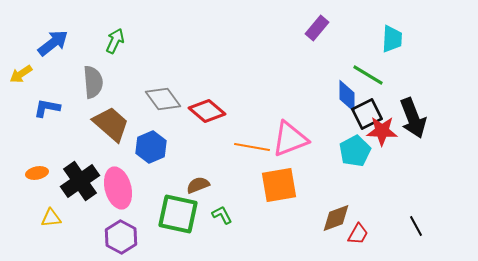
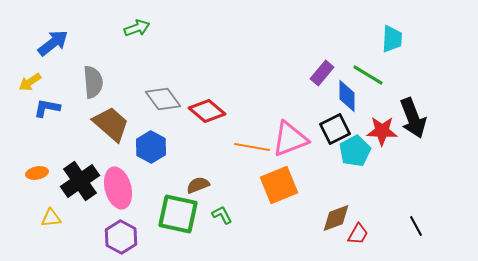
purple rectangle: moved 5 px right, 45 px down
green arrow: moved 22 px right, 13 px up; rotated 45 degrees clockwise
yellow arrow: moved 9 px right, 8 px down
black square: moved 32 px left, 15 px down
blue hexagon: rotated 8 degrees counterclockwise
orange square: rotated 12 degrees counterclockwise
